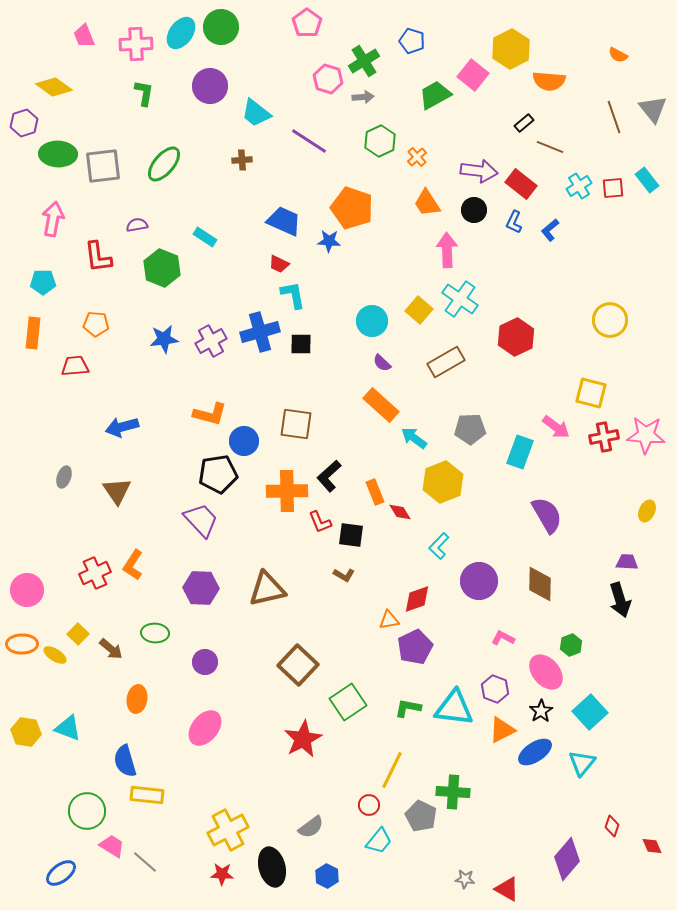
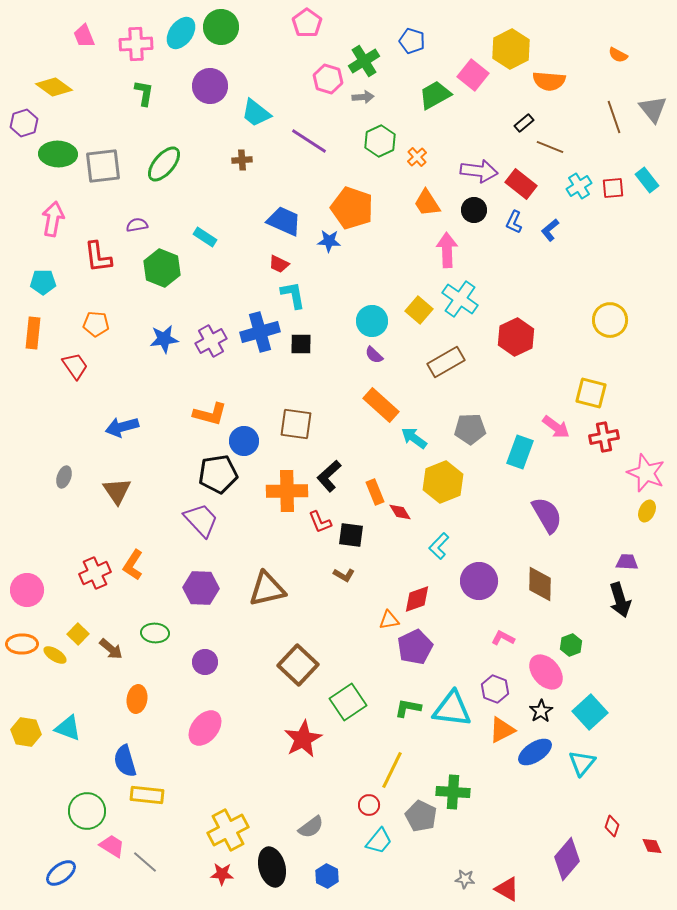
purple semicircle at (382, 363): moved 8 px left, 8 px up
red trapezoid at (75, 366): rotated 60 degrees clockwise
pink star at (646, 435): moved 38 px down; rotated 18 degrees clockwise
cyan triangle at (454, 708): moved 2 px left, 1 px down
